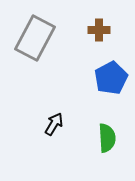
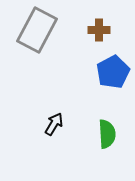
gray rectangle: moved 2 px right, 8 px up
blue pentagon: moved 2 px right, 6 px up
green semicircle: moved 4 px up
